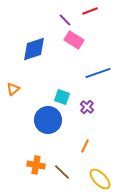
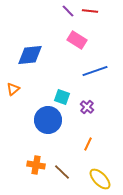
red line: rotated 28 degrees clockwise
purple line: moved 3 px right, 9 px up
pink rectangle: moved 3 px right
blue diamond: moved 4 px left, 6 px down; rotated 12 degrees clockwise
blue line: moved 3 px left, 2 px up
orange line: moved 3 px right, 2 px up
